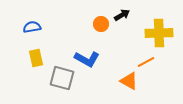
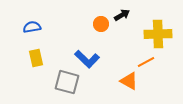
yellow cross: moved 1 px left, 1 px down
blue L-shape: rotated 15 degrees clockwise
gray square: moved 5 px right, 4 px down
